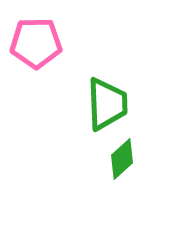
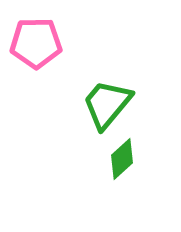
green trapezoid: rotated 138 degrees counterclockwise
